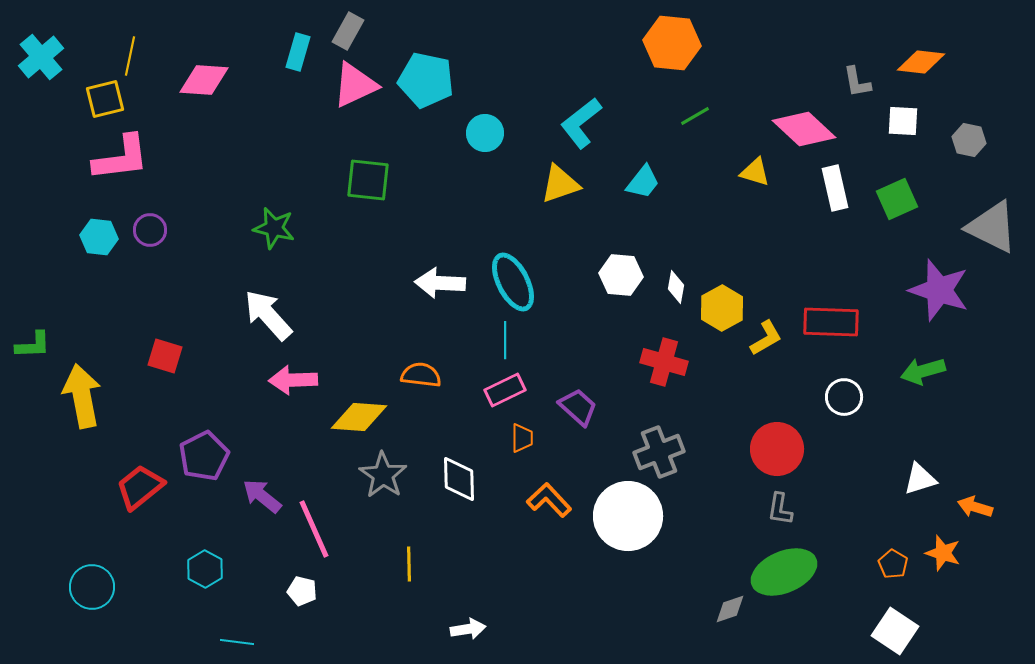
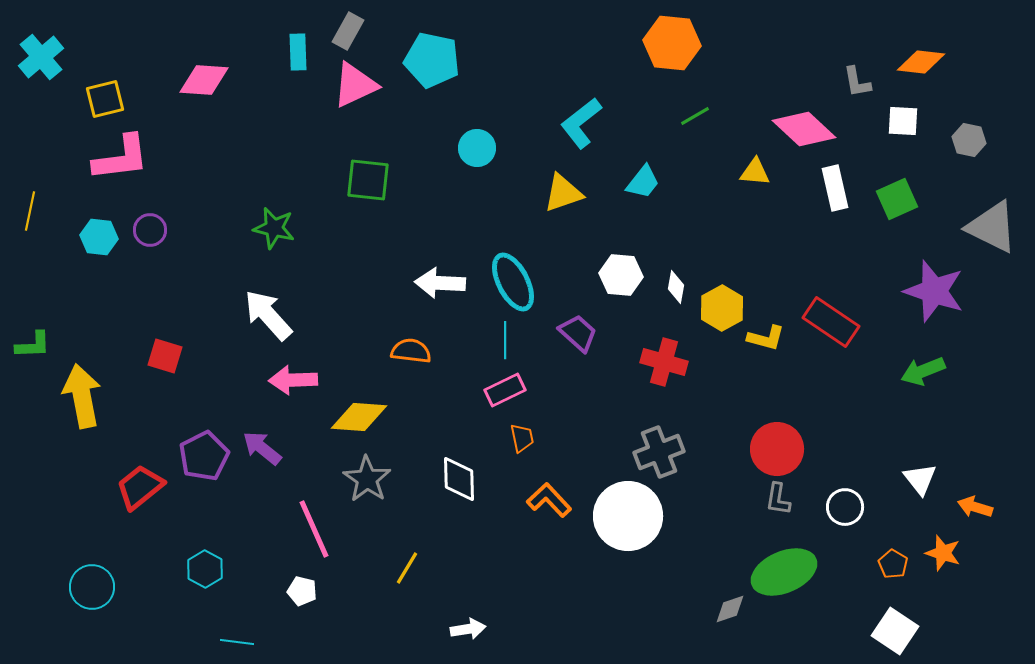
cyan rectangle at (298, 52): rotated 18 degrees counterclockwise
yellow line at (130, 56): moved 100 px left, 155 px down
cyan pentagon at (426, 80): moved 6 px right, 20 px up
cyan circle at (485, 133): moved 8 px left, 15 px down
yellow triangle at (755, 172): rotated 12 degrees counterclockwise
yellow triangle at (560, 184): moved 3 px right, 9 px down
purple star at (939, 290): moved 5 px left, 1 px down
red rectangle at (831, 322): rotated 32 degrees clockwise
yellow L-shape at (766, 338): rotated 45 degrees clockwise
green arrow at (923, 371): rotated 6 degrees counterclockwise
orange semicircle at (421, 375): moved 10 px left, 24 px up
white circle at (844, 397): moved 1 px right, 110 px down
purple trapezoid at (578, 407): moved 74 px up
orange trapezoid at (522, 438): rotated 12 degrees counterclockwise
gray star at (383, 475): moved 16 px left, 4 px down
white triangle at (920, 479): rotated 51 degrees counterclockwise
purple arrow at (262, 496): moved 48 px up
gray L-shape at (780, 509): moved 2 px left, 10 px up
yellow line at (409, 564): moved 2 px left, 4 px down; rotated 32 degrees clockwise
